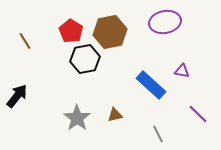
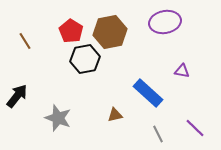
blue rectangle: moved 3 px left, 8 px down
purple line: moved 3 px left, 14 px down
gray star: moved 19 px left; rotated 16 degrees counterclockwise
